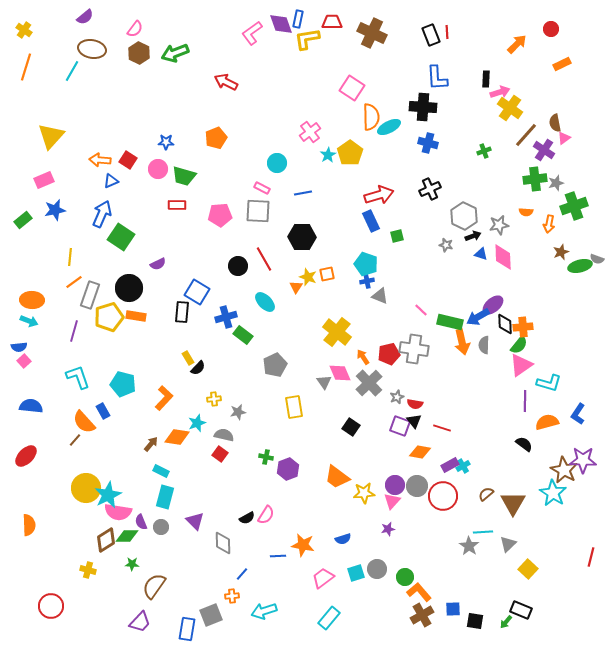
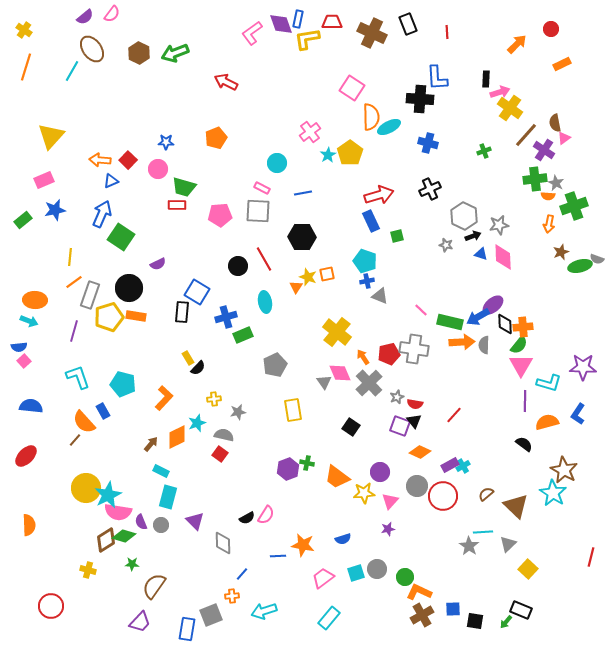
pink semicircle at (135, 29): moved 23 px left, 15 px up
black rectangle at (431, 35): moved 23 px left, 11 px up
brown ellipse at (92, 49): rotated 44 degrees clockwise
black cross at (423, 107): moved 3 px left, 8 px up
red square at (128, 160): rotated 12 degrees clockwise
green trapezoid at (184, 176): moved 11 px down
gray star at (556, 183): rotated 28 degrees counterclockwise
orange semicircle at (526, 212): moved 22 px right, 16 px up
cyan pentagon at (366, 264): moved 1 px left, 3 px up
orange ellipse at (32, 300): moved 3 px right
cyan ellipse at (265, 302): rotated 35 degrees clockwise
green rectangle at (243, 335): rotated 60 degrees counterclockwise
orange arrow at (462, 342): rotated 80 degrees counterclockwise
pink triangle at (521, 365): rotated 25 degrees counterclockwise
yellow rectangle at (294, 407): moved 1 px left, 3 px down
red line at (442, 428): moved 12 px right, 13 px up; rotated 66 degrees counterclockwise
orange diamond at (177, 437): rotated 35 degrees counterclockwise
orange diamond at (420, 452): rotated 15 degrees clockwise
green cross at (266, 457): moved 41 px right, 6 px down
purple star at (583, 460): moved 93 px up
purple circle at (395, 485): moved 15 px left, 13 px up
cyan rectangle at (165, 497): moved 3 px right
pink triangle at (392, 501): moved 2 px left
brown triangle at (513, 503): moved 3 px right, 3 px down; rotated 16 degrees counterclockwise
gray circle at (161, 527): moved 2 px up
green diamond at (127, 536): moved 3 px left; rotated 15 degrees clockwise
orange L-shape at (419, 592): rotated 25 degrees counterclockwise
